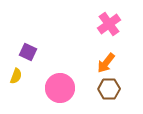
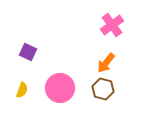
pink cross: moved 3 px right, 1 px down
yellow semicircle: moved 6 px right, 14 px down
brown hexagon: moved 6 px left; rotated 15 degrees clockwise
